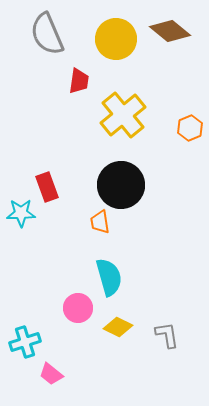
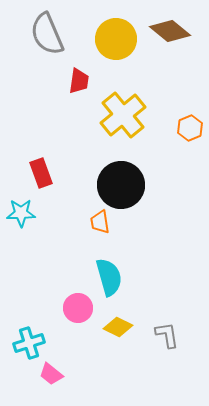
red rectangle: moved 6 px left, 14 px up
cyan cross: moved 4 px right, 1 px down
